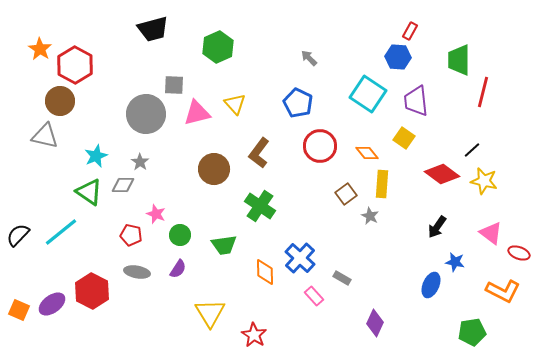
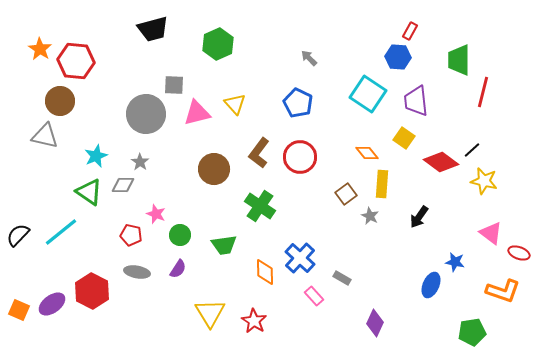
green hexagon at (218, 47): moved 3 px up
red hexagon at (75, 65): moved 1 px right, 4 px up; rotated 24 degrees counterclockwise
red circle at (320, 146): moved 20 px left, 11 px down
red diamond at (442, 174): moved 1 px left, 12 px up
black arrow at (437, 227): moved 18 px left, 10 px up
orange L-shape at (503, 291): rotated 8 degrees counterclockwise
red star at (254, 335): moved 14 px up
